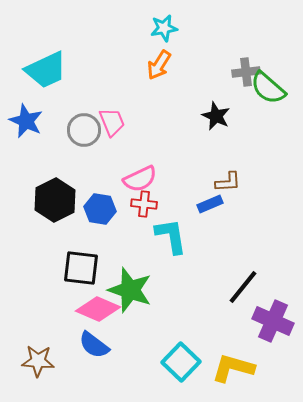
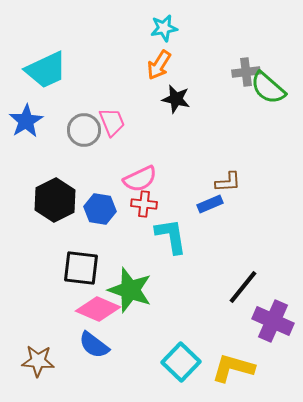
black star: moved 40 px left, 17 px up; rotated 12 degrees counterclockwise
blue star: rotated 16 degrees clockwise
